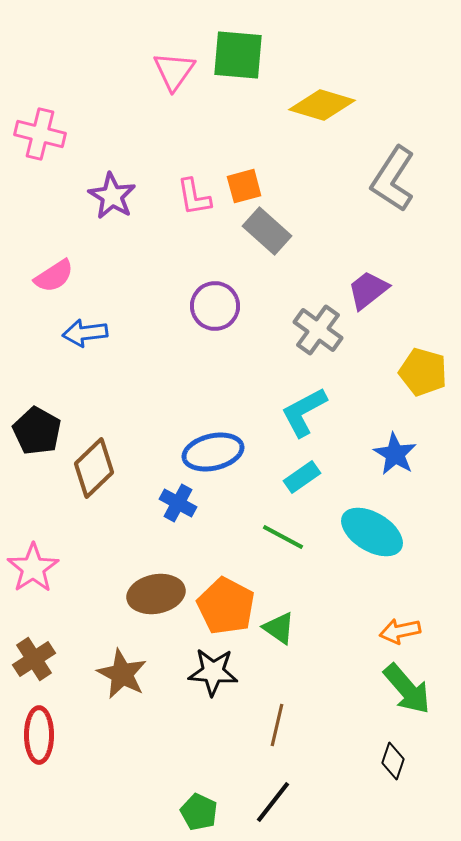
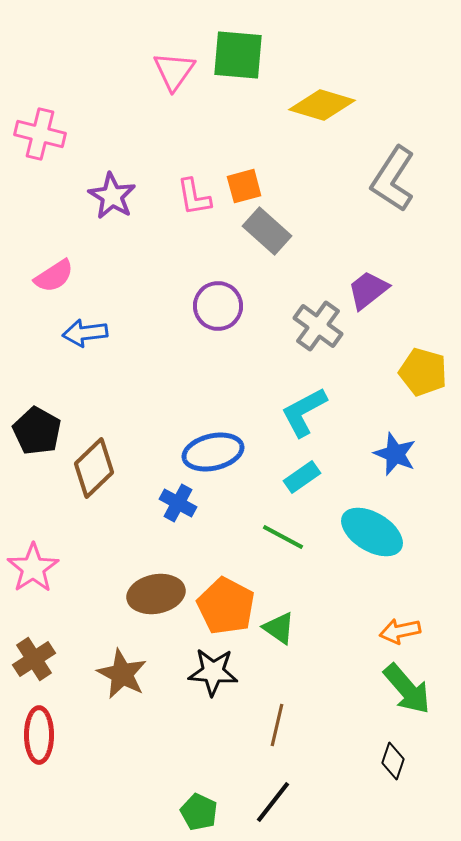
purple circle: moved 3 px right
gray cross: moved 4 px up
blue star: rotated 9 degrees counterclockwise
